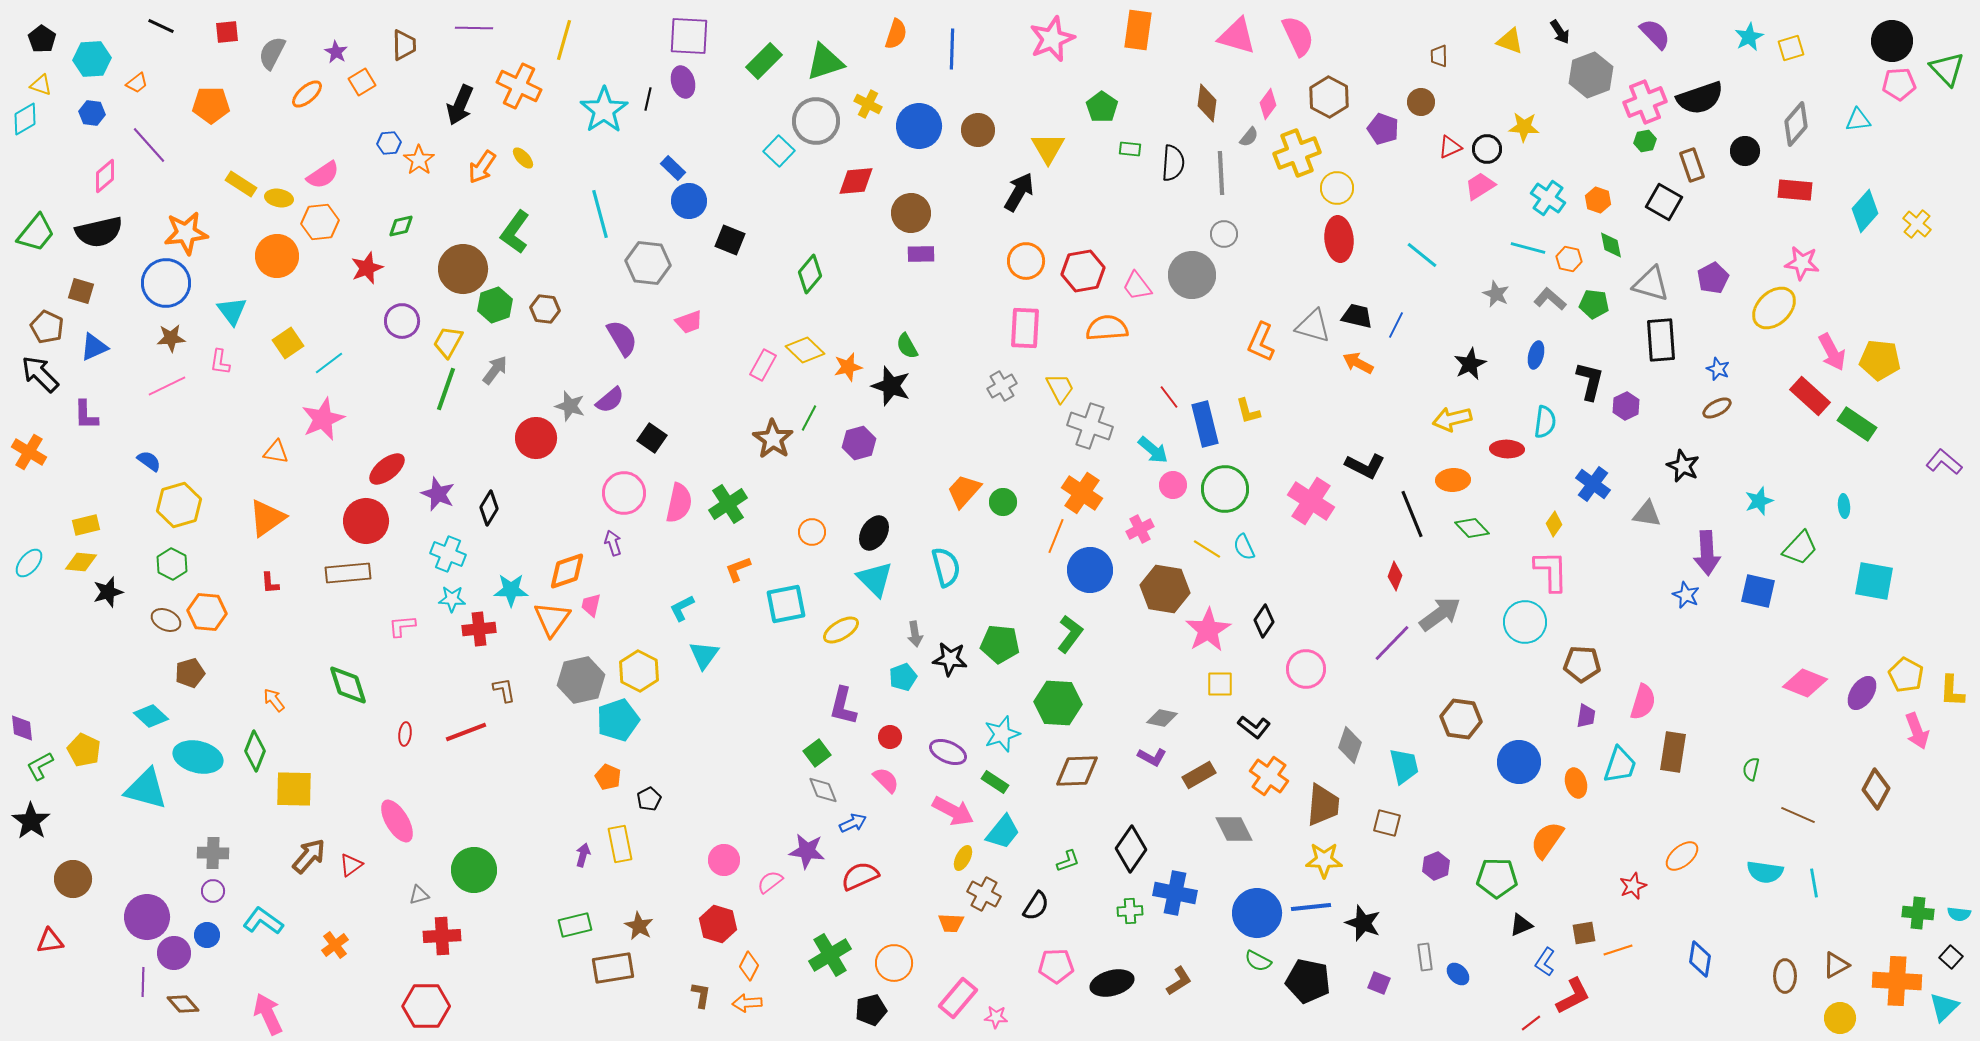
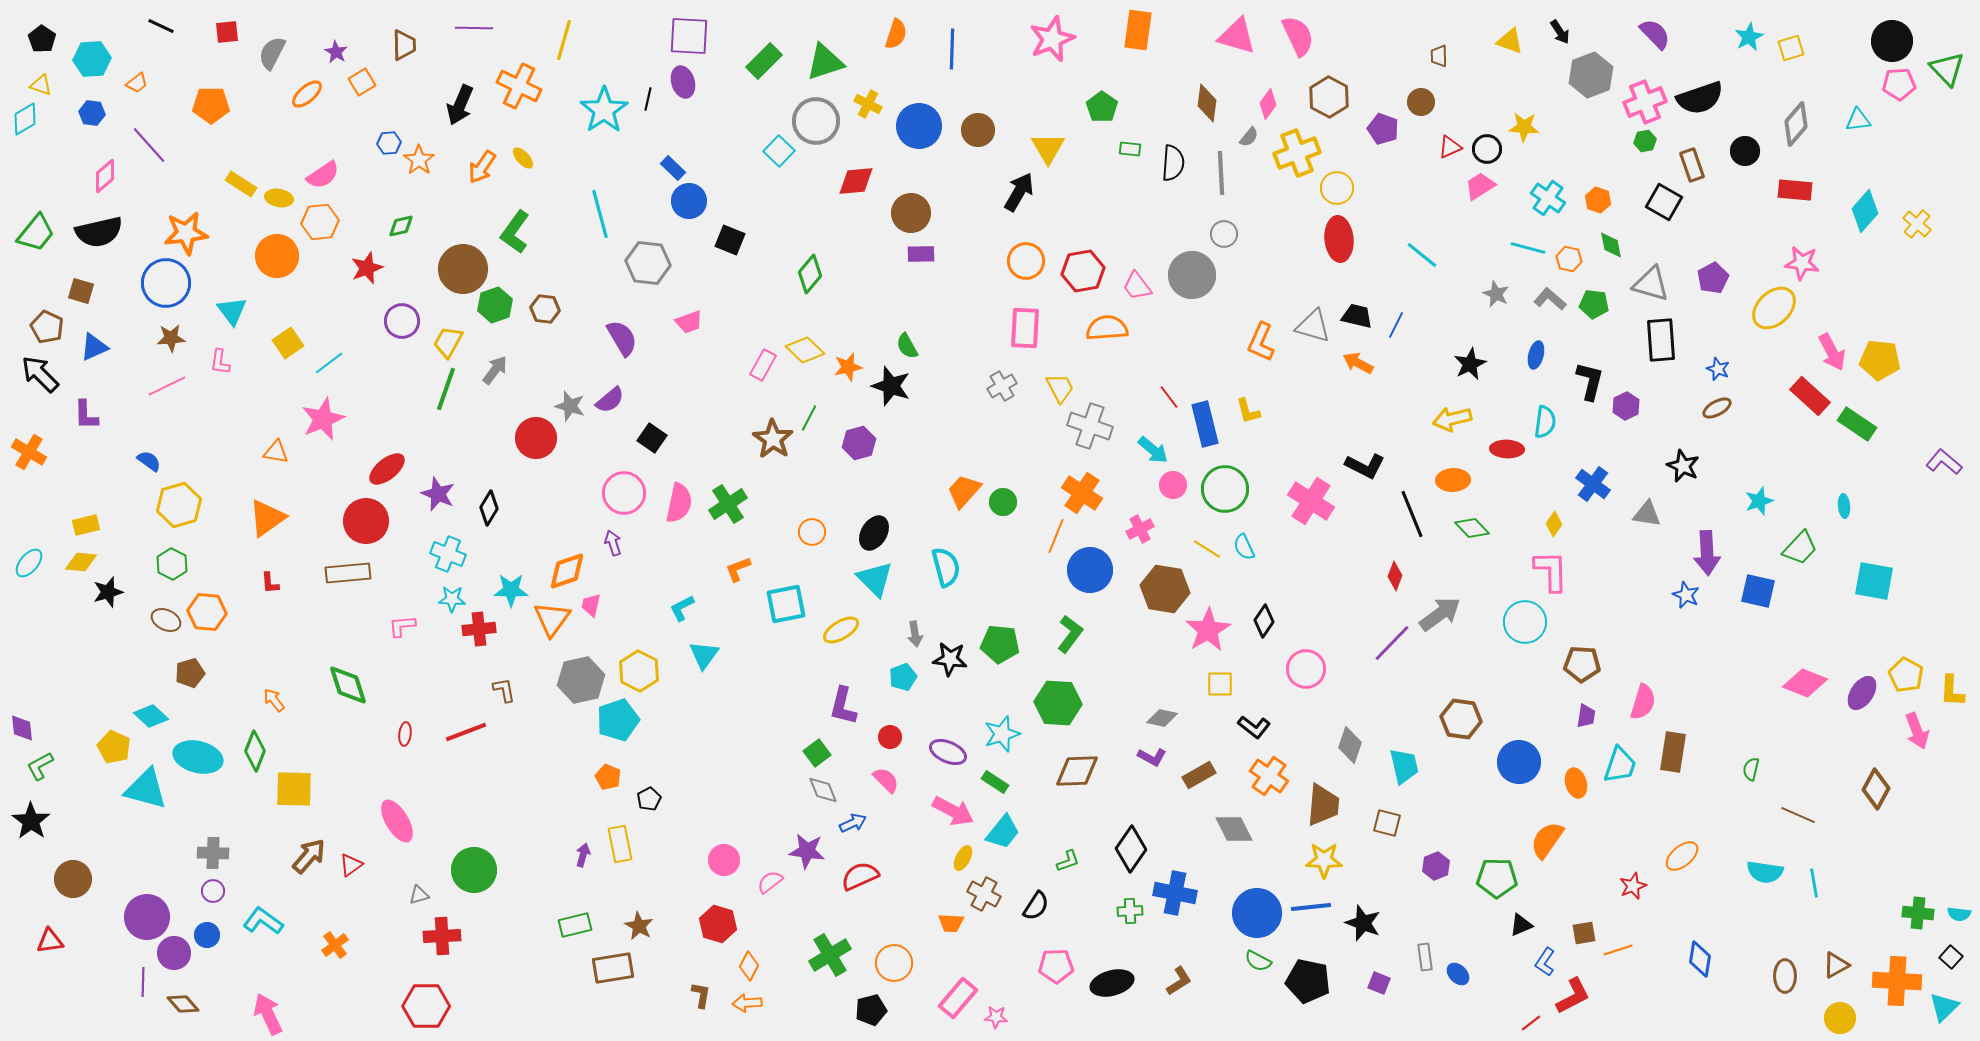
yellow pentagon at (84, 750): moved 30 px right, 3 px up
